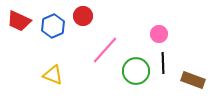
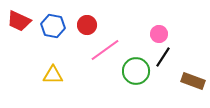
red circle: moved 4 px right, 9 px down
blue hexagon: rotated 25 degrees counterclockwise
pink line: rotated 12 degrees clockwise
black line: moved 6 px up; rotated 35 degrees clockwise
yellow triangle: rotated 20 degrees counterclockwise
brown rectangle: moved 1 px down
